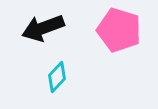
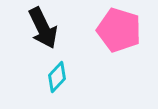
black arrow: rotated 96 degrees counterclockwise
